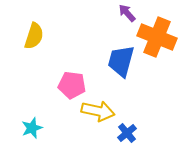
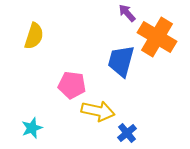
orange cross: rotated 9 degrees clockwise
